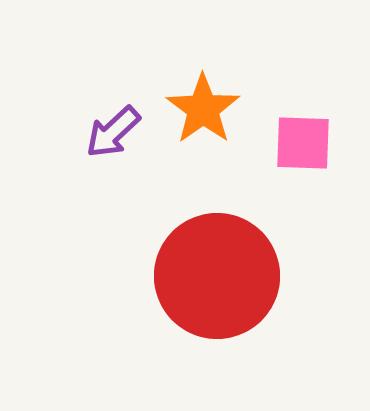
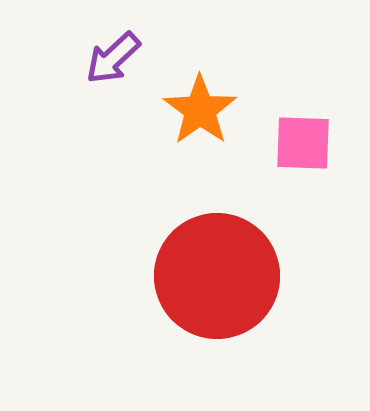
orange star: moved 3 px left, 1 px down
purple arrow: moved 74 px up
